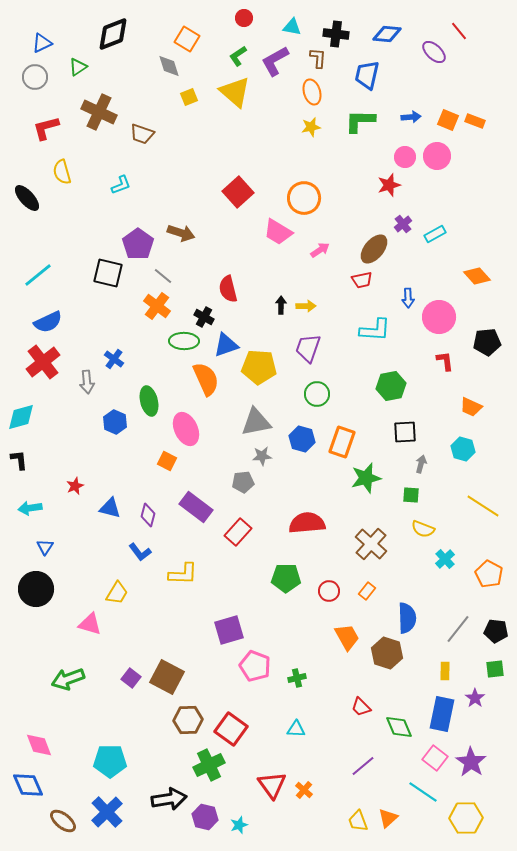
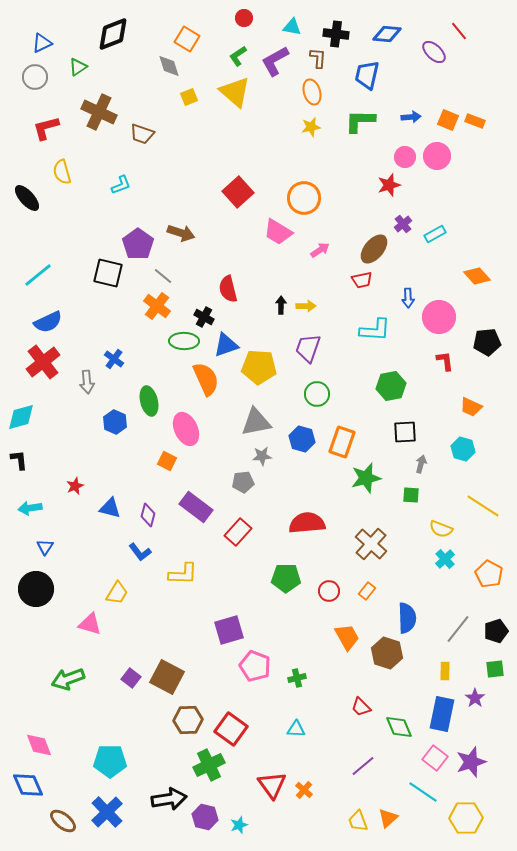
yellow semicircle at (423, 529): moved 18 px right
black pentagon at (496, 631): rotated 25 degrees counterclockwise
purple star at (471, 762): rotated 20 degrees clockwise
